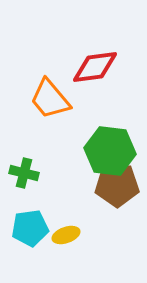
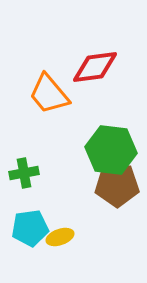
orange trapezoid: moved 1 px left, 5 px up
green hexagon: moved 1 px right, 1 px up
green cross: rotated 24 degrees counterclockwise
yellow ellipse: moved 6 px left, 2 px down
